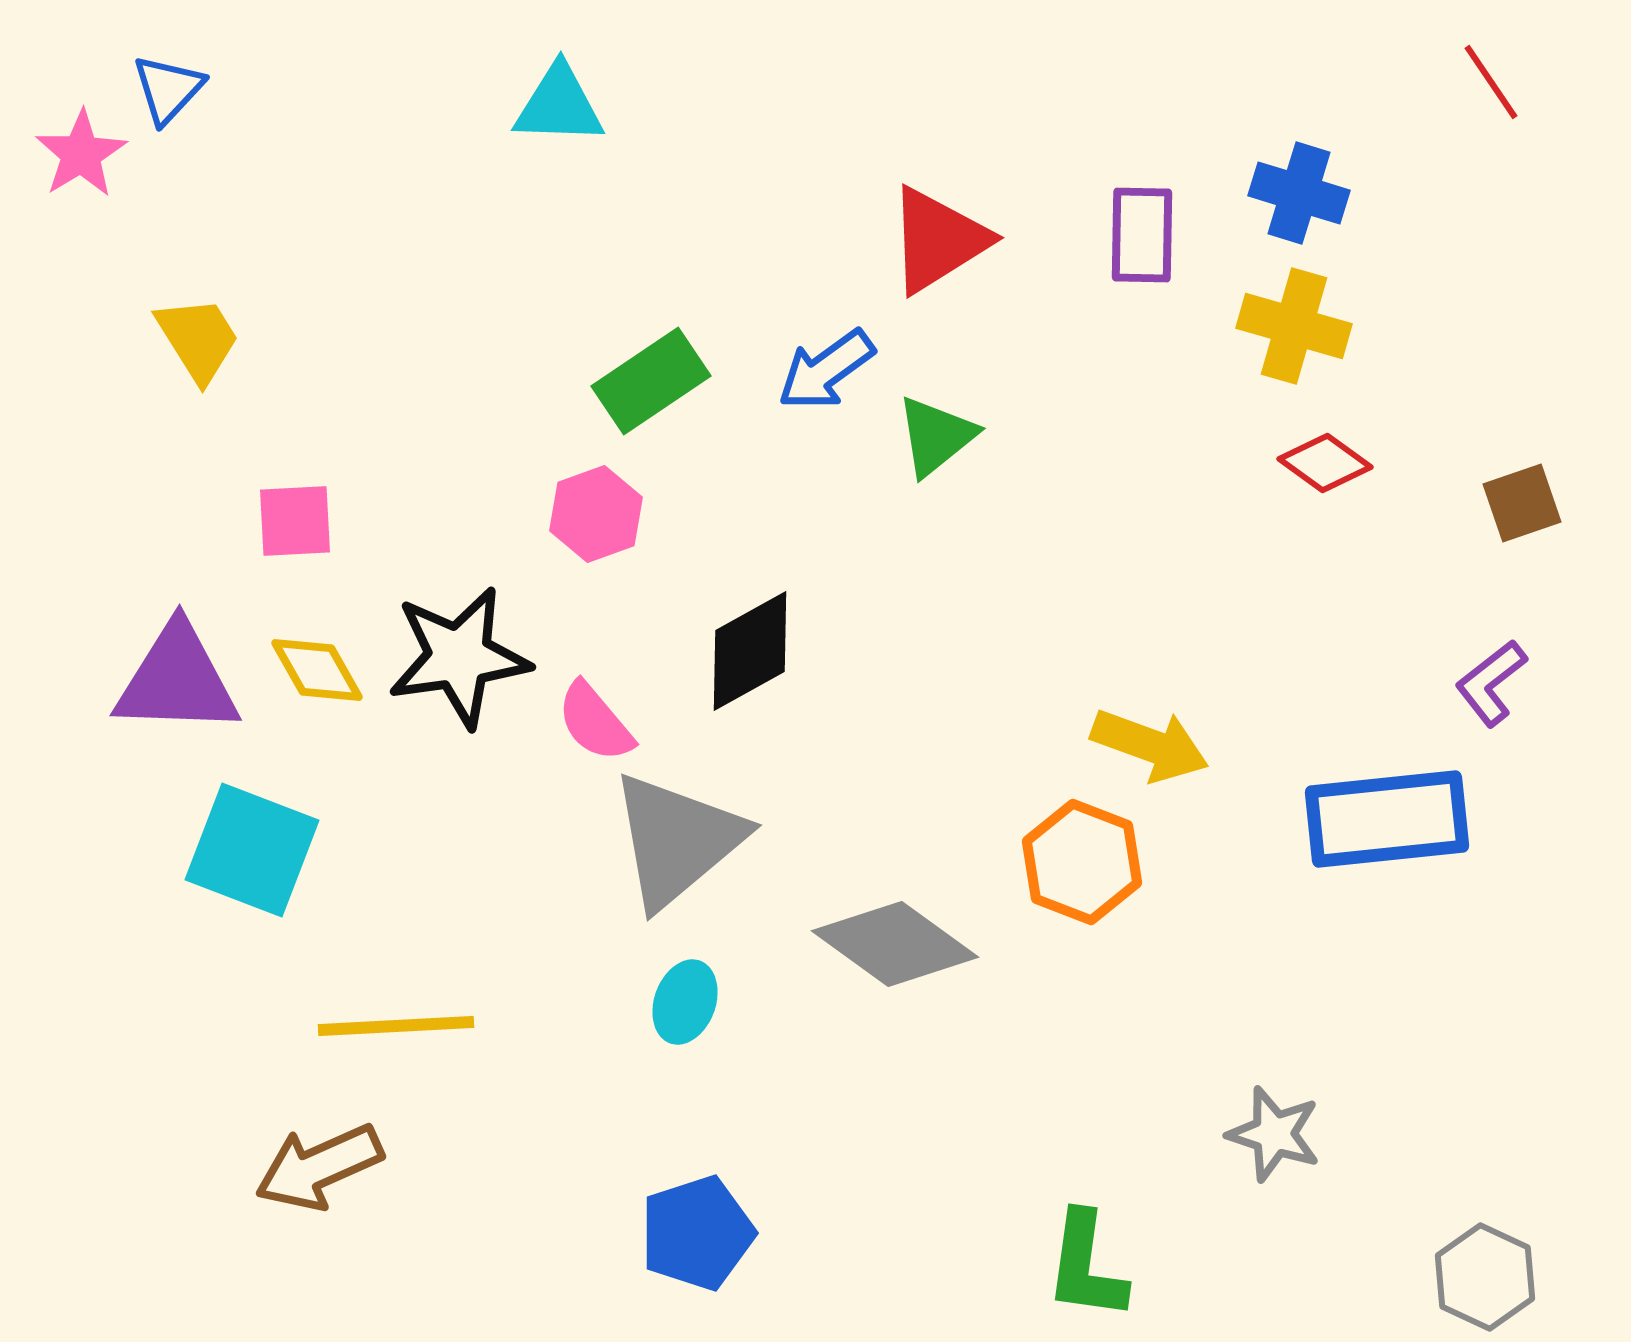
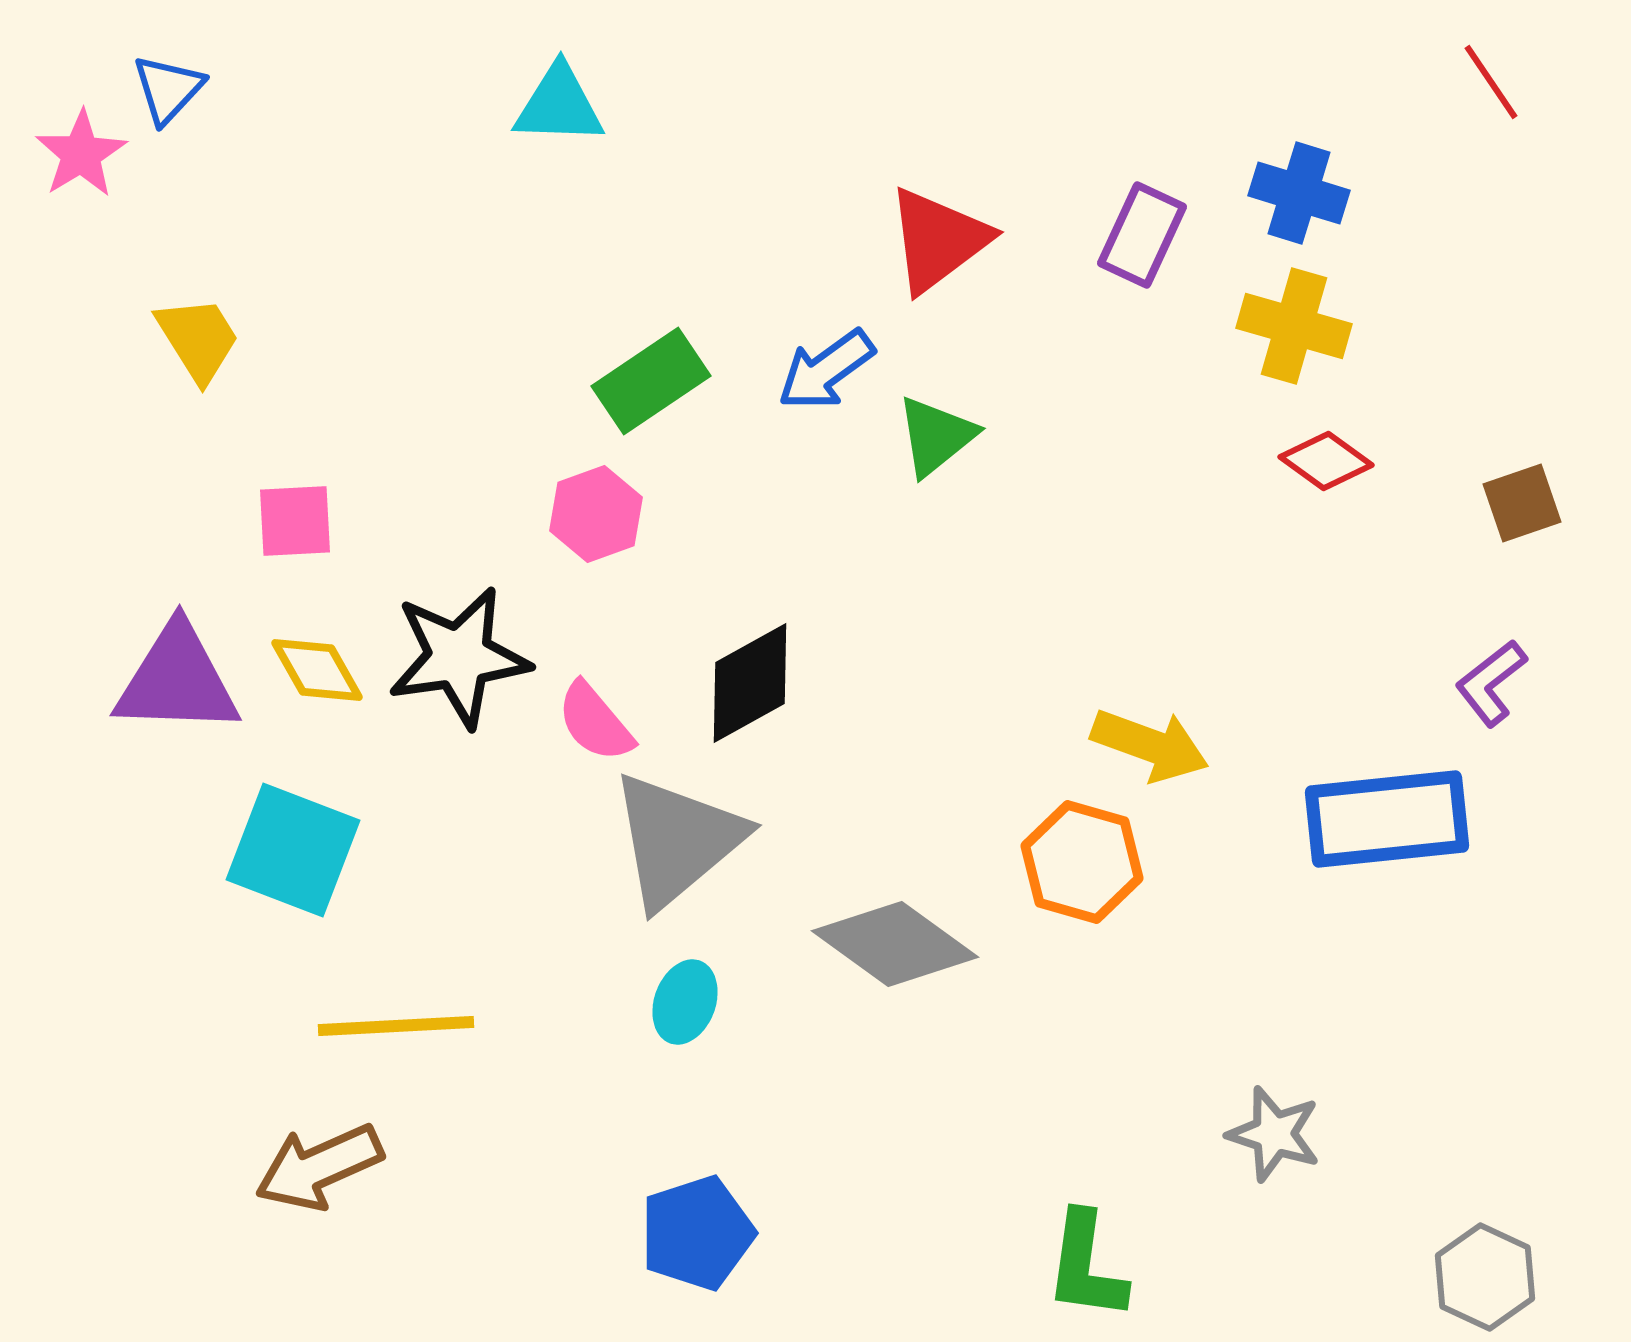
purple rectangle: rotated 24 degrees clockwise
red triangle: rotated 5 degrees counterclockwise
red diamond: moved 1 px right, 2 px up
black diamond: moved 32 px down
cyan square: moved 41 px right
orange hexagon: rotated 5 degrees counterclockwise
